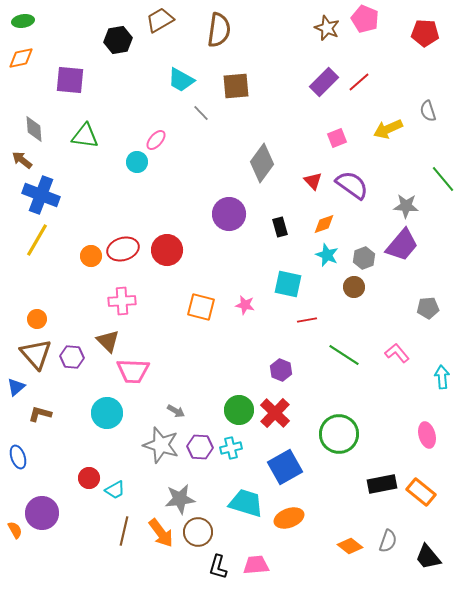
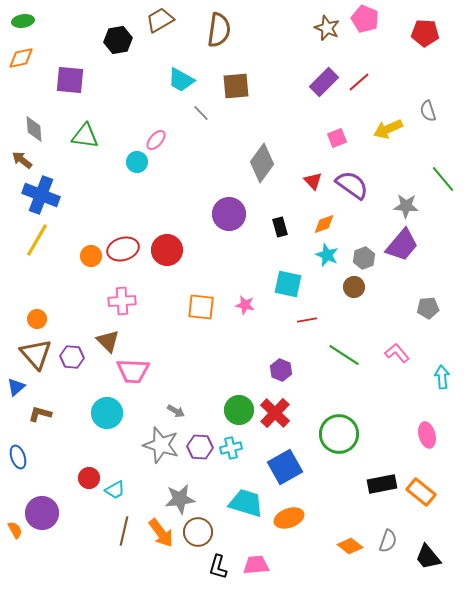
orange square at (201, 307): rotated 8 degrees counterclockwise
